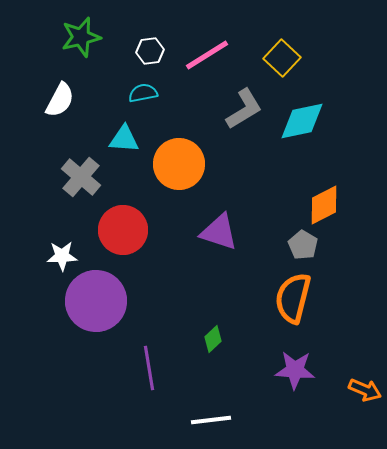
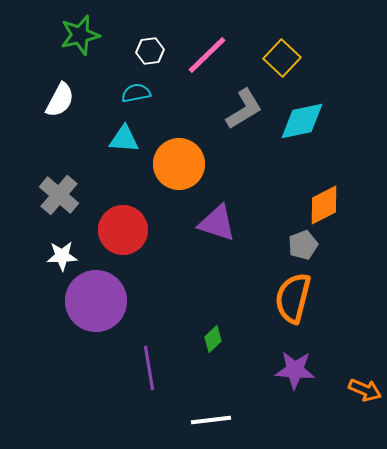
green star: moved 1 px left, 2 px up
pink line: rotated 12 degrees counterclockwise
cyan semicircle: moved 7 px left
gray cross: moved 22 px left, 18 px down
purple triangle: moved 2 px left, 9 px up
gray pentagon: rotated 20 degrees clockwise
